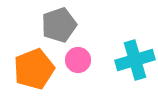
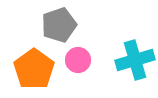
orange pentagon: rotated 15 degrees counterclockwise
